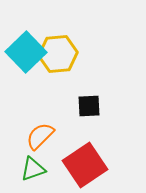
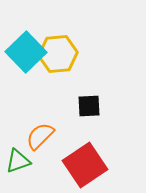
green triangle: moved 15 px left, 8 px up
